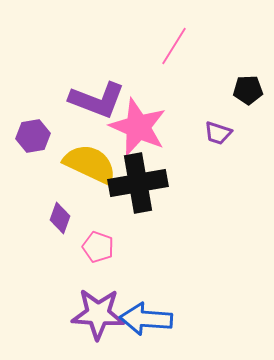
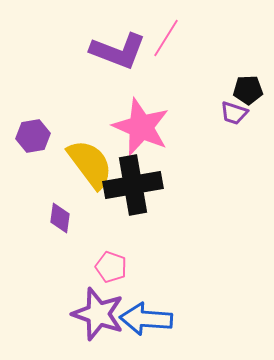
pink line: moved 8 px left, 8 px up
purple L-shape: moved 21 px right, 49 px up
pink star: moved 3 px right
purple trapezoid: moved 16 px right, 20 px up
yellow semicircle: rotated 28 degrees clockwise
black cross: moved 5 px left, 2 px down
purple diamond: rotated 12 degrees counterclockwise
pink pentagon: moved 13 px right, 20 px down
purple star: rotated 16 degrees clockwise
